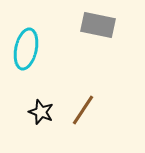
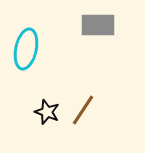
gray rectangle: rotated 12 degrees counterclockwise
black star: moved 6 px right
